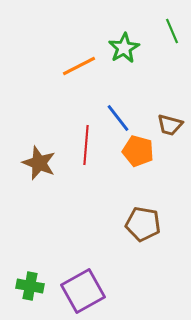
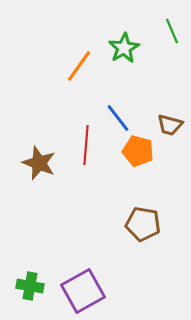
orange line: rotated 28 degrees counterclockwise
